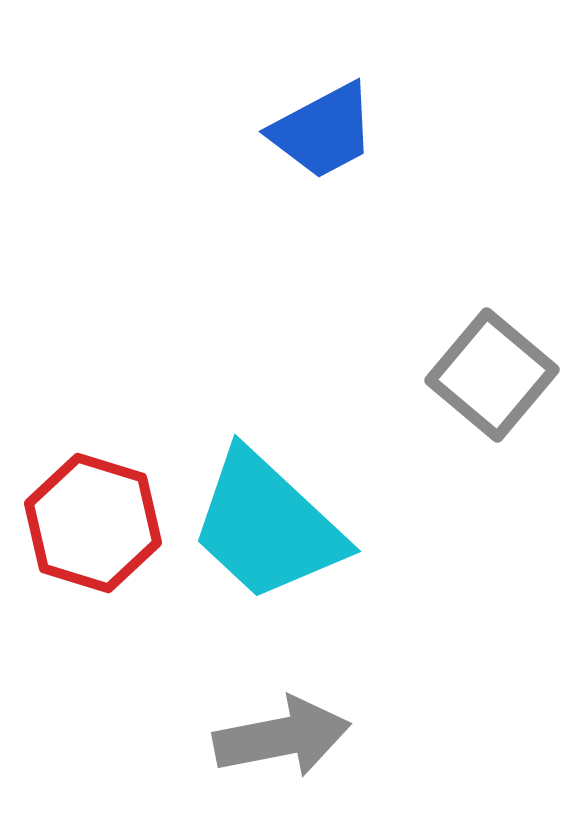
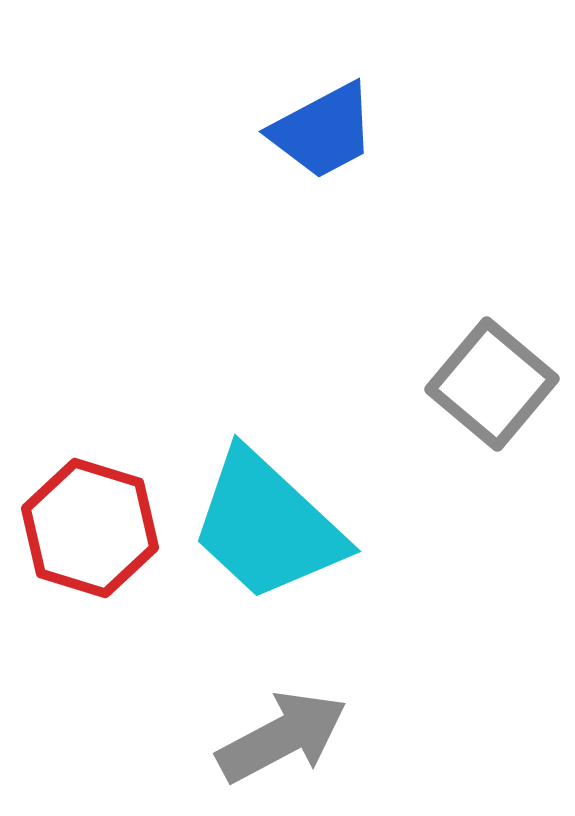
gray square: moved 9 px down
red hexagon: moved 3 px left, 5 px down
gray arrow: rotated 17 degrees counterclockwise
